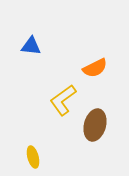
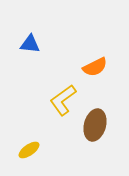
blue triangle: moved 1 px left, 2 px up
orange semicircle: moved 1 px up
yellow ellipse: moved 4 px left, 7 px up; rotated 70 degrees clockwise
